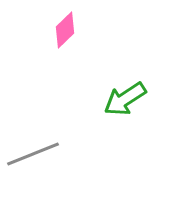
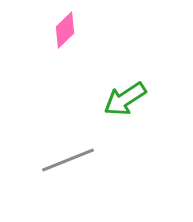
gray line: moved 35 px right, 6 px down
